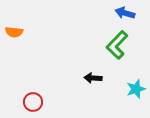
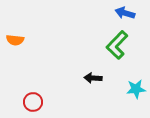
orange semicircle: moved 1 px right, 8 px down
cyan star: rotated 12 degrees clockwise
